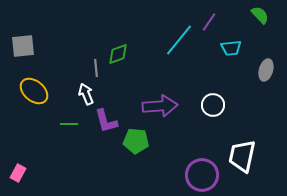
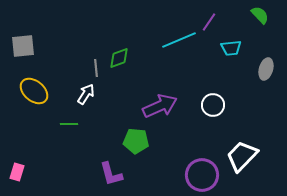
cyan line: rotated 28 degrees clockwise
green diamond: moved 1 px right, 4 px down
gray ellipse: moved 1 px up
white arrow: rotated 55 degrees clockwise
purple arrow: rotated 20 degrees counterclockwise
purple L-shape: moved 5 px right, 53 px down
white trapezoid: rotated 32 degrees clockwise
pink rectangle: moved 1 px left, 1 px up; rotated 12 degrees counterclockwise
